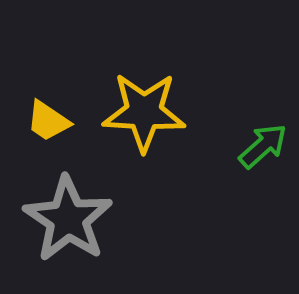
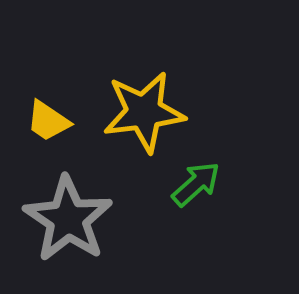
yellow star: rotated 10 degrees counterclockwise
green arrow: moved 67 px left, 38 px down
